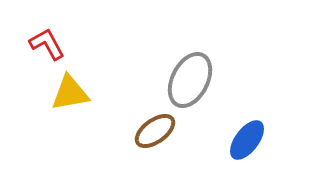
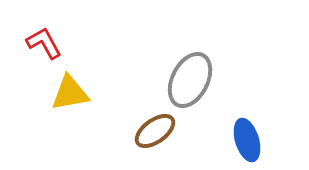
red L-shape: moved 3 px left, 1 px up
blue ellipse: rotated 54 degrees counterclockwise
